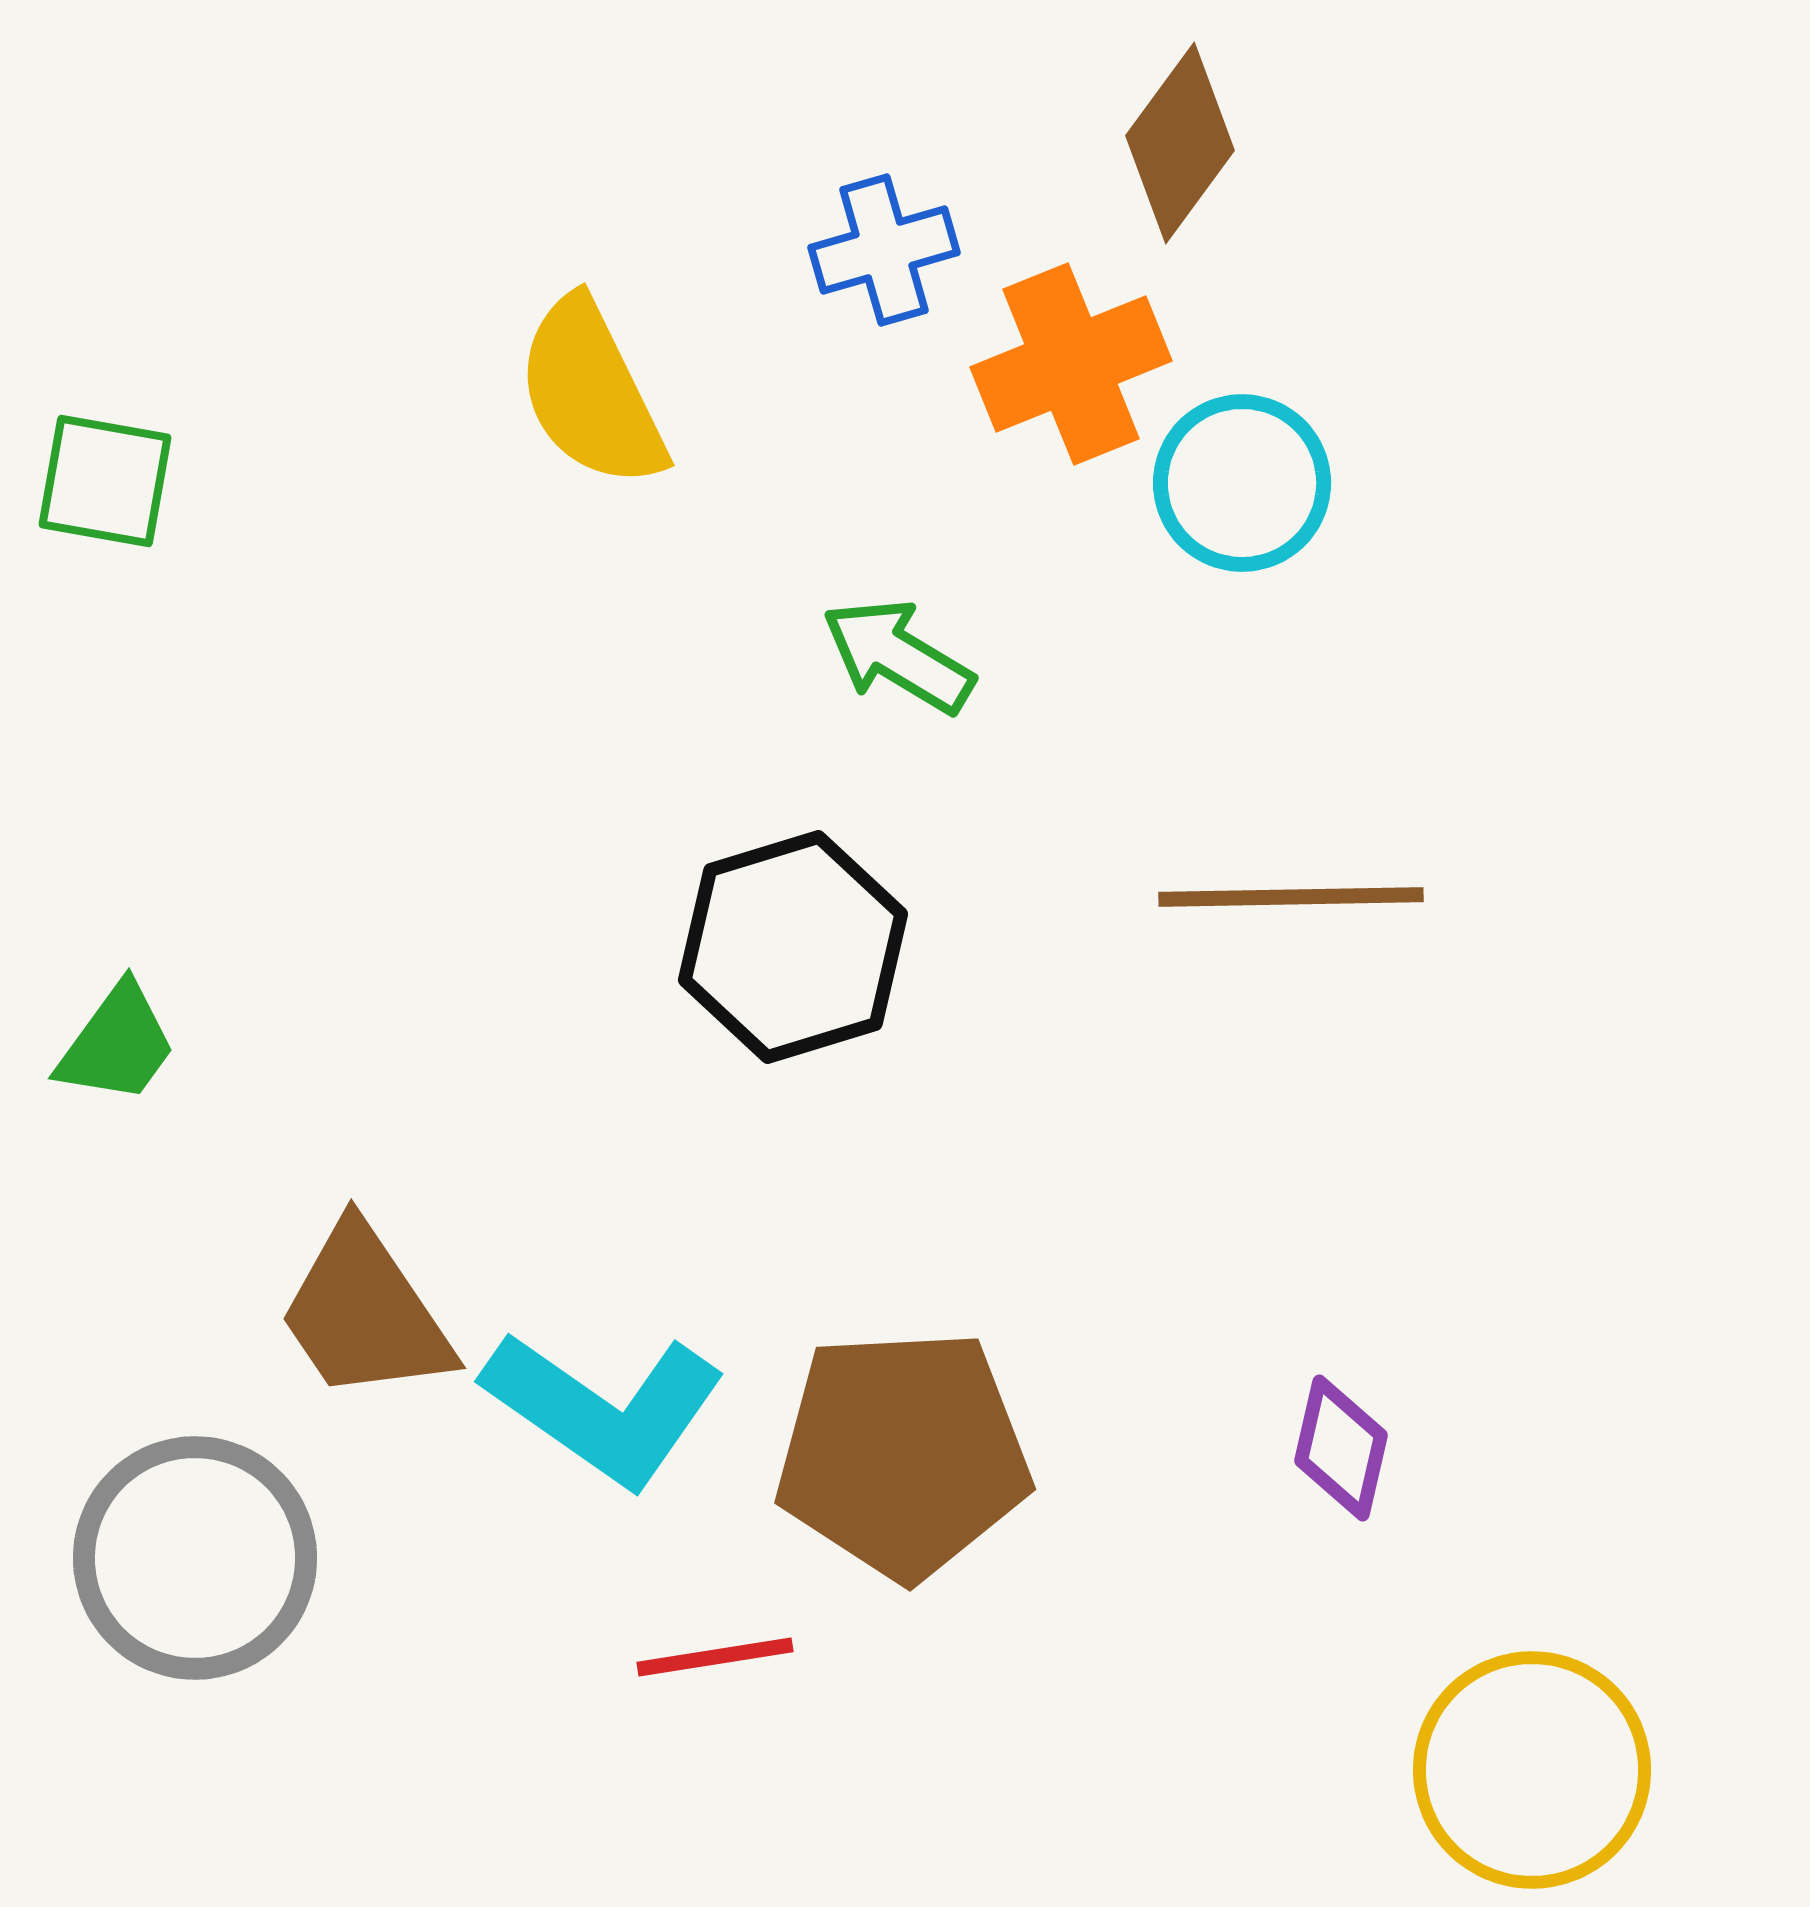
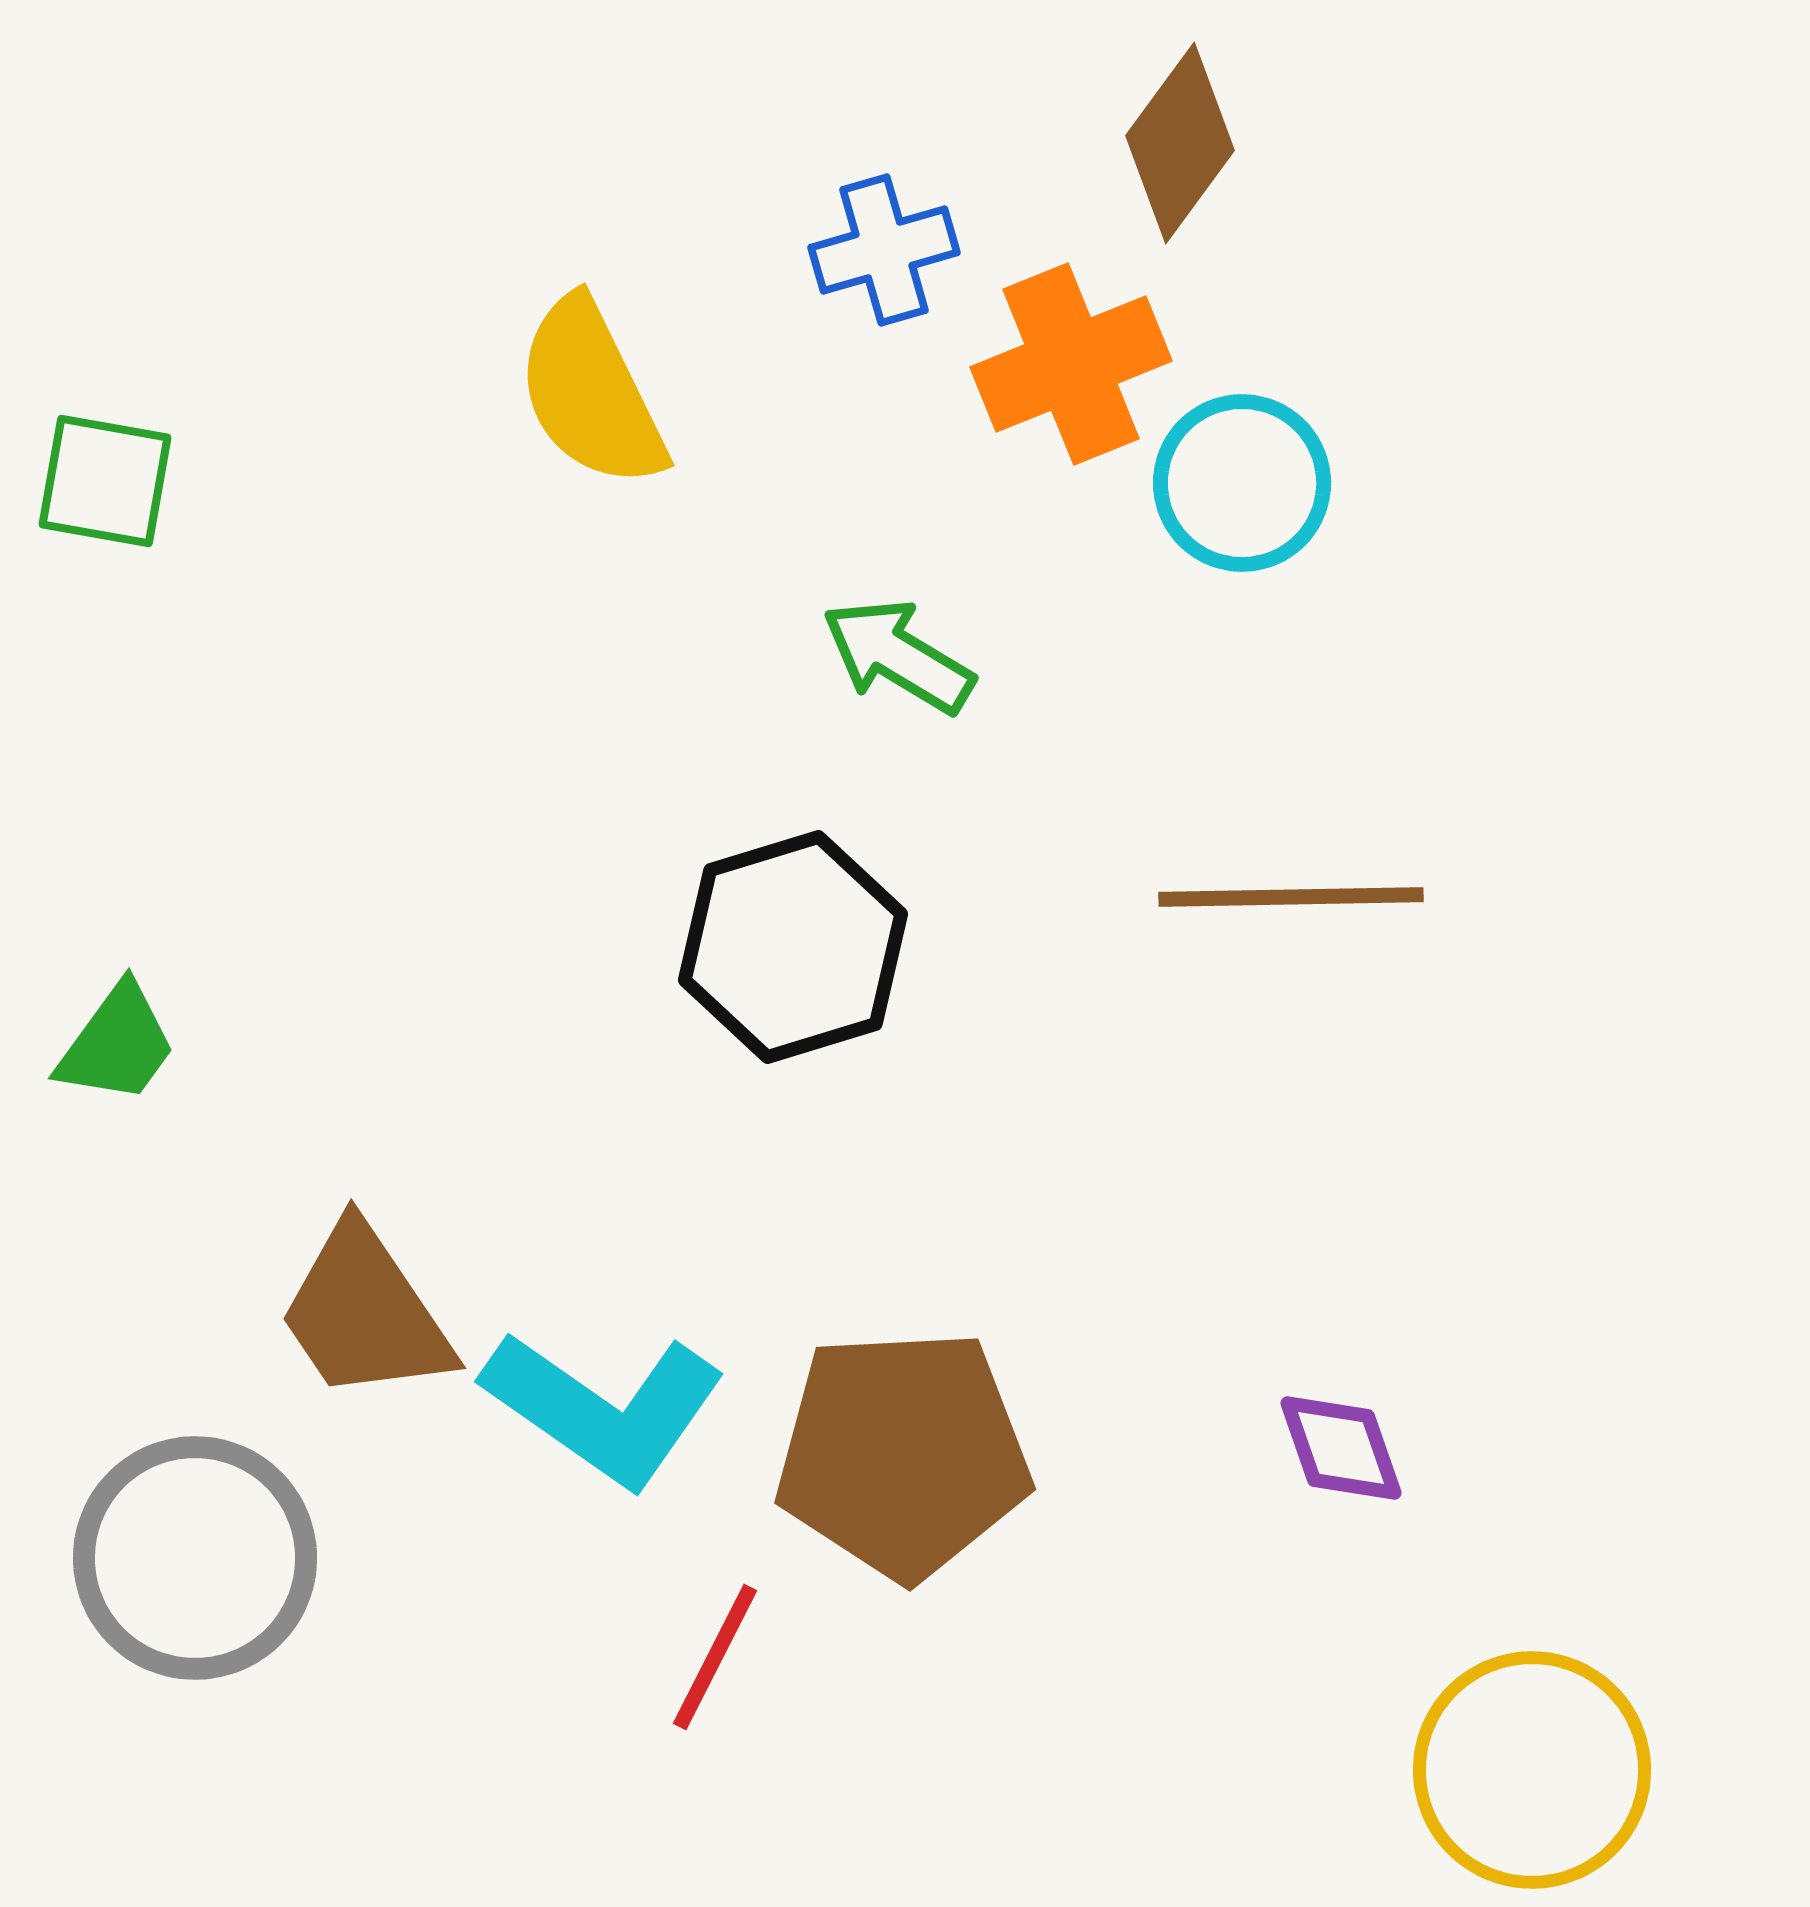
purple diamond: rotated 32 degrees counterclockwise
red line: rotated 54 degrees counterclockwise
